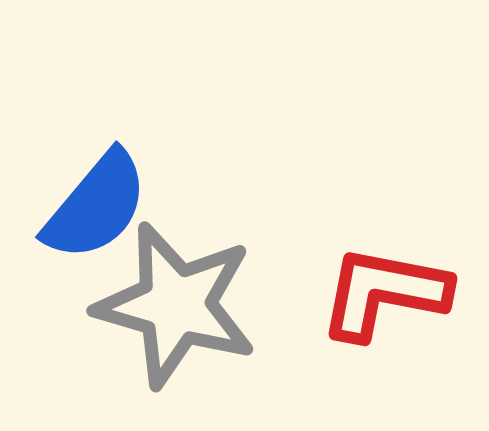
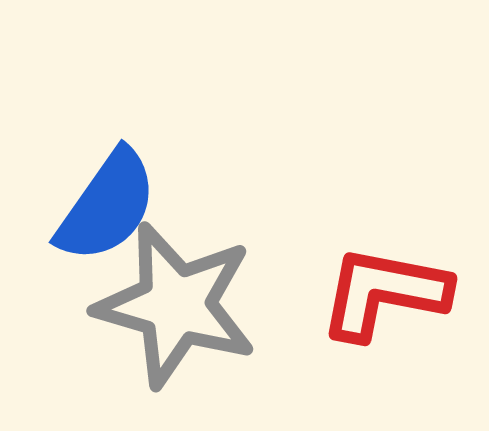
blue semicircle: moved 11 px right; rotated 5 degrees counterclockwise
